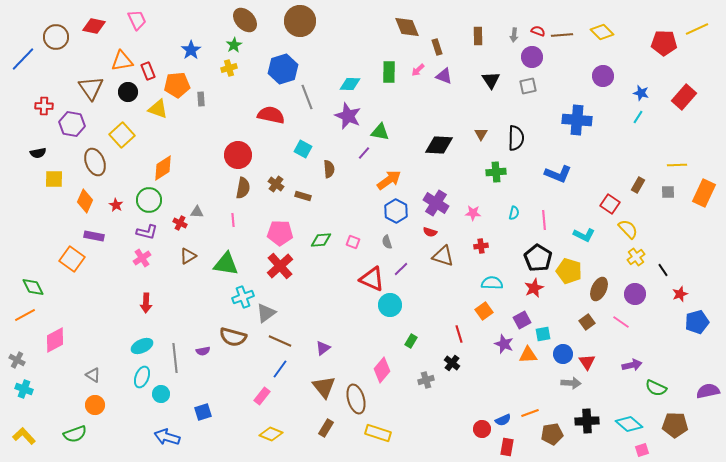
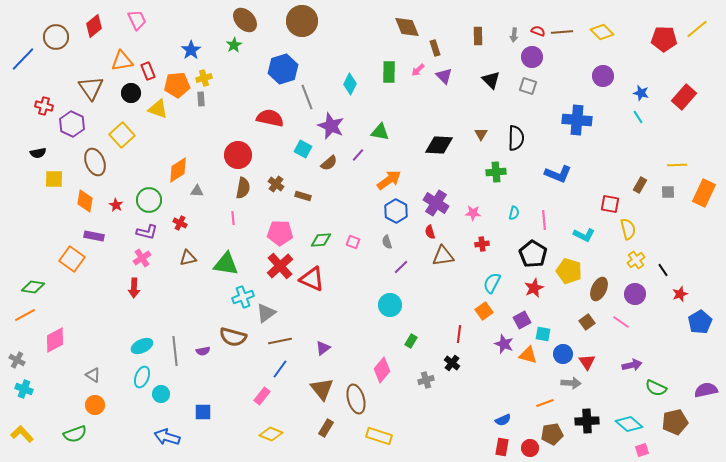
brown circle at (300, 21): moved 2 px right
red diamond at (94, 26): rotated 50 degrees counterclockwise
yellow line at (697, 29): rotated 15 degrees counterclockwise
brown line at (562, 35): moved 3 px up
red pentagon at (664, 43): moved 4 px up
brown rectangle at (437, 47): moved 2 px left, 1 px down
yellow cross at (229, 68): moved 25 px left, 10 px down
purple triangle at (444, 76): rotated 24 degrees clockwise
black triangle at (491, 80): rotated 12 degrees counterclockwise
cyan diamond at (350, 84): rotated 65 degrees counterclockwise
gray square at (528, 86): rotated 30 degrees clockwise
black circle at (128, 92): moved 3 px right, 1 px down
red cross at (44, 106): rotated 12 degrees clockwise
red semicircle at (271, 115): moved 1 px left, 3 px down
purple star at (348, 116): moved 17 px left, 10 px down
cyan line at (638, 117): rotated 64 degrees counterclockwise
purple hexagon at (72, 124): rotated 15 degrees clockwise
purple line at (364, 153): moved 6 px left, 2 px down
orange diamond at (163, 168): moved 15 px right, 2 px down
brown semicircle at (329, 169): moved 6 px up; rotated 54 degrees clockwise
brown rectangle at (638, 185): moved 2 px right
orange diamond at (85, 201): rotated 15 degrees counterclockwise
red square at (610, 204): rotated 24 degrees counterclockwise
gray triangle at (197, 212): moved 21 px up
pink line at (233, 220): moved 2 px up
yellow semicircle at (628, 229): rotated 30 degrees clockwise
red semicircle at (430, 232): rotated 56 degrees clockwise
red cross at (481, 246): moved 1 px right, 2 px up
brown triangle at (188, 256): moved 2 px down; rotated 18 degrees clockwise
brown triangle at (443, 256): rotated 25 degrees counterclockwise
yellow cross at (636, 257): moved 3 px down
black pentagon at (538, 258): moved 5 px left, 4 px up
purple line at (401, 269): moved 2 px up
red triangle at (372, 279): moved 60 px left
cyan semicircle at (492, 283): rotated 65 degrees counterclockwise
green diamond at (33, 287): rotated 55 degrees counterclockwise
red arrow at (146, 303): moved 12 px left, 15 px up
blue pentagon at (697, 322): moved 3 px right; rotated 15 degrees counterclockwise
red line at (459, 334): rotated 24 degrees clockwise
cyan square at (543, 334): rotated 21 degrees clockwise
brown line at (280, 341): rotated 35 degrees counterclockwise
orange triangle at (528, 355): rotated 18 degrees clockwise
gray line at (175, 358): moved 7 px up
brown triangle at (324, 387): moved 2 px left, 2 px down
purple semicircle at (708, 391): moved 2 px left, 1 px up
blue square at (203, 412): rotated 18 degrees clockwise
orange line at (530, 413): moved 15 px right, 10 px up
brown pentagon at (675, 425): moved 3 px up; rotated 15 degrees counterclockwise
red circle at (482, 429): moved 48 px right, 19 px down
yellow rectangle at (378, 433): moved 1 px right, 3 px down
yellow L-shape at (24, 436): moved 2 px left, 2 px up
red rectangle at (507, 447): moved 5 px left
